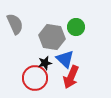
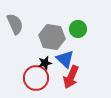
green circle: moved 2 px right, 2 px down
red circle: moved 1 px right
